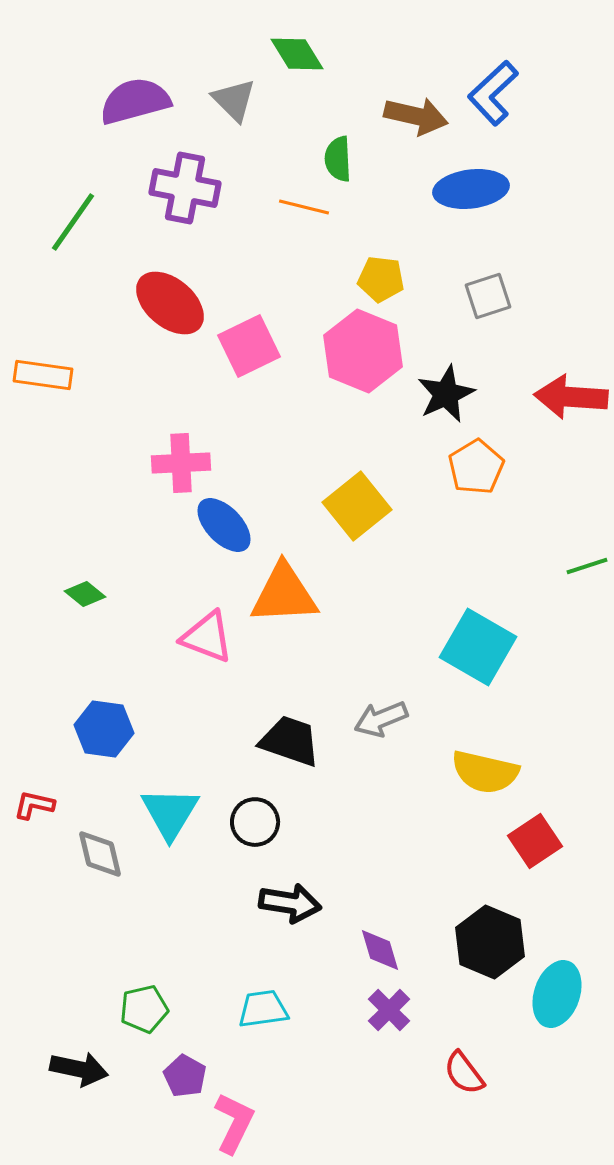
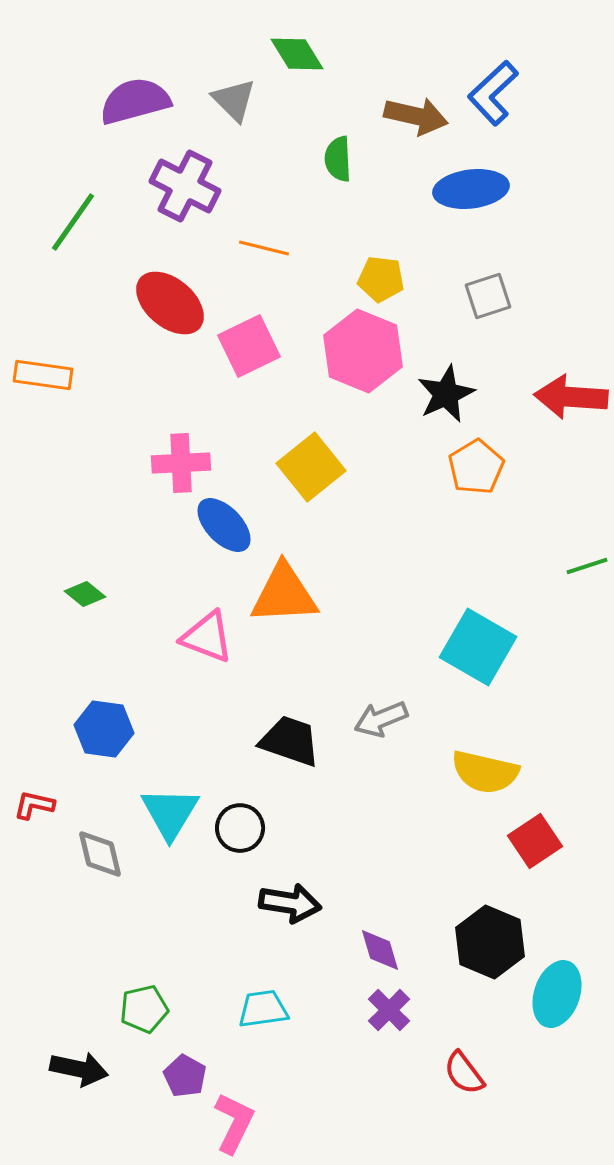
purple cross at (185, 188): moved 2 px up; rotated 16 degrees clockwise
orange line at (304, 207): moved 40 px left, 41 px down
yellow square at (357, 506): moved 46 px left, 39 px up
black circle at (255, 822): moved 15 px left, 6 px down
